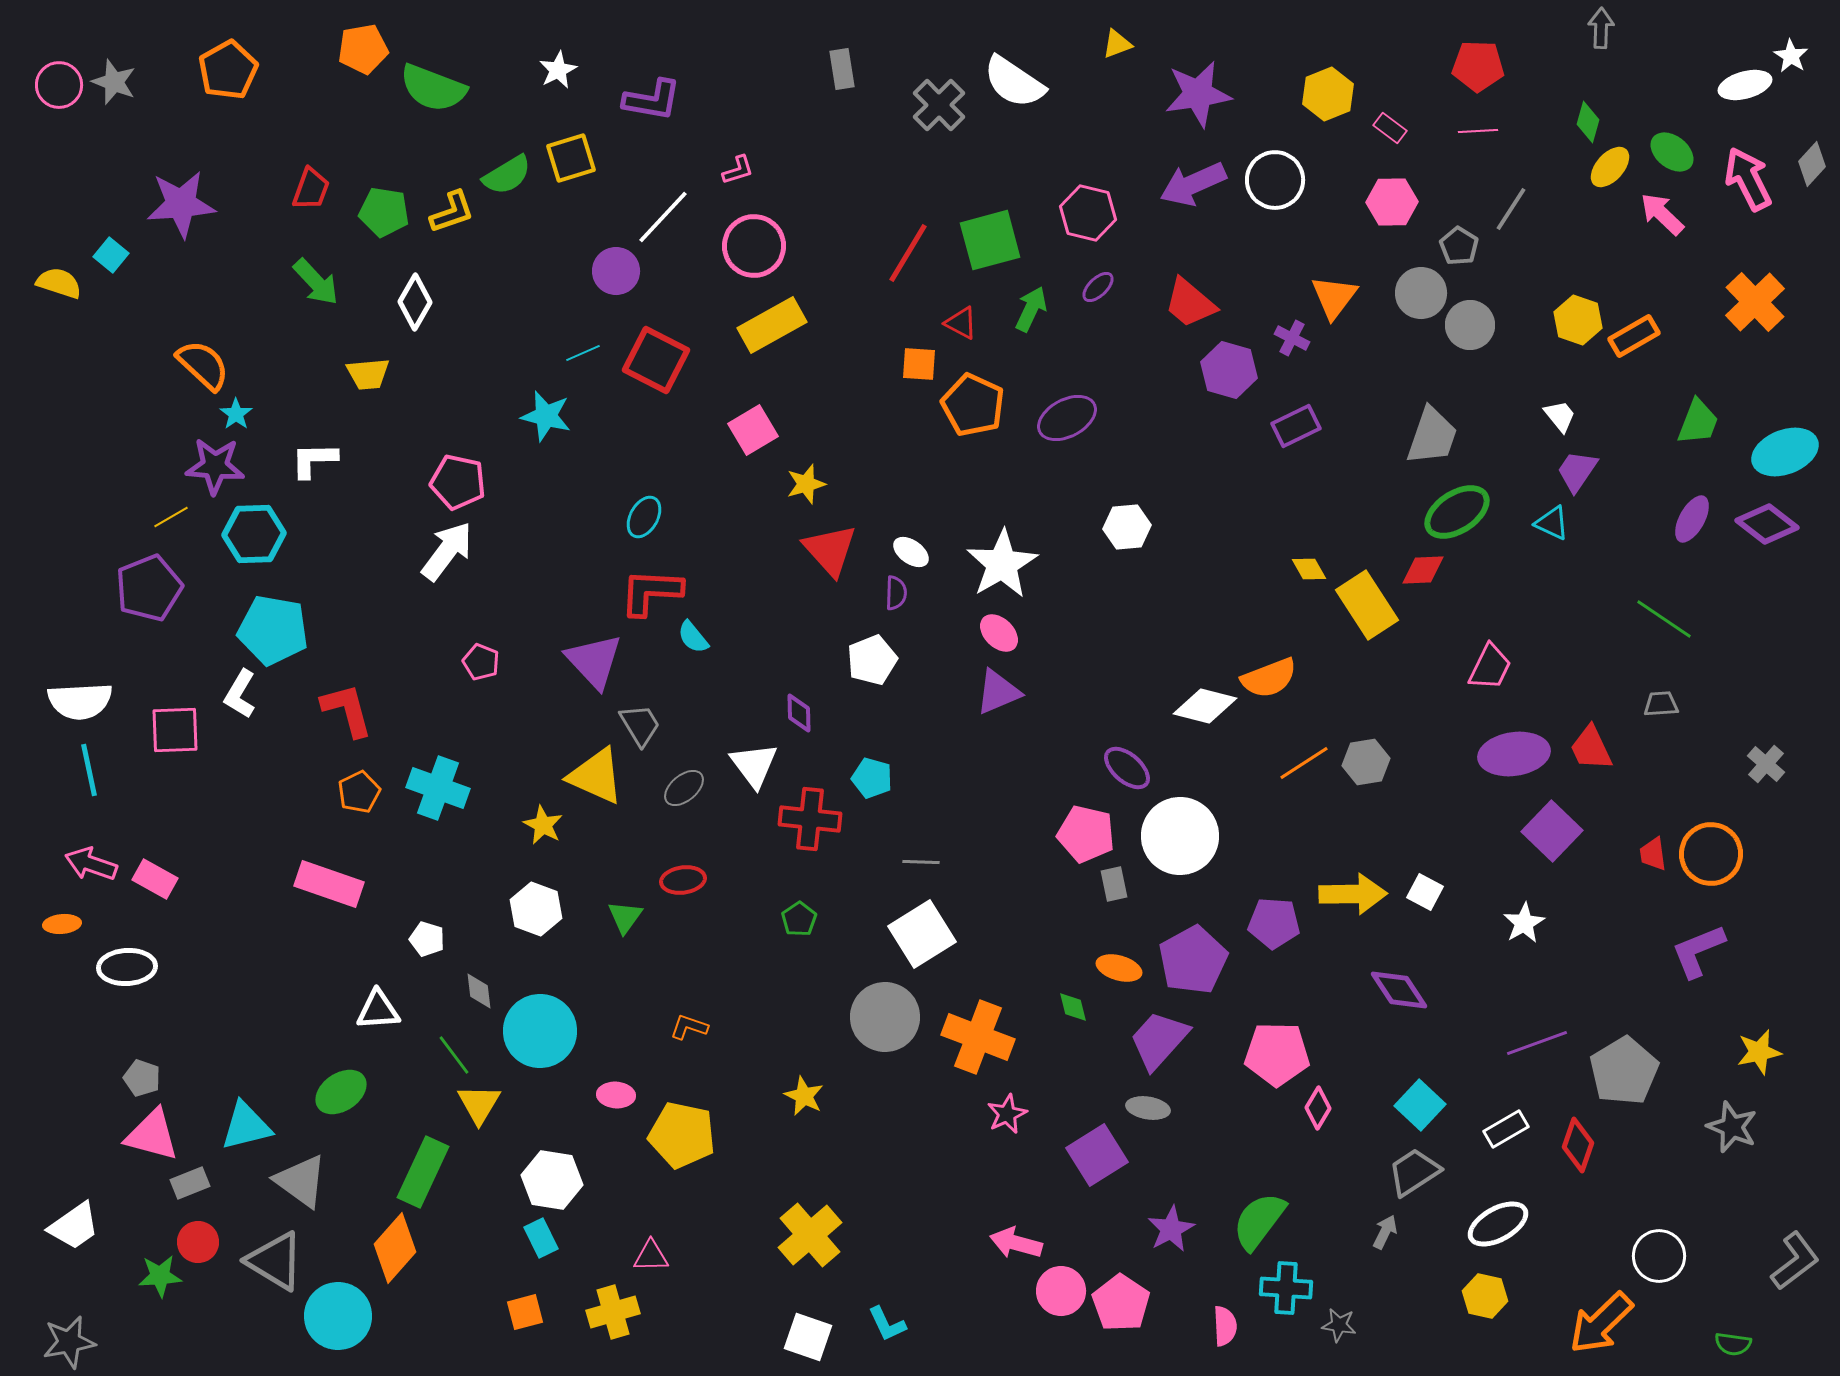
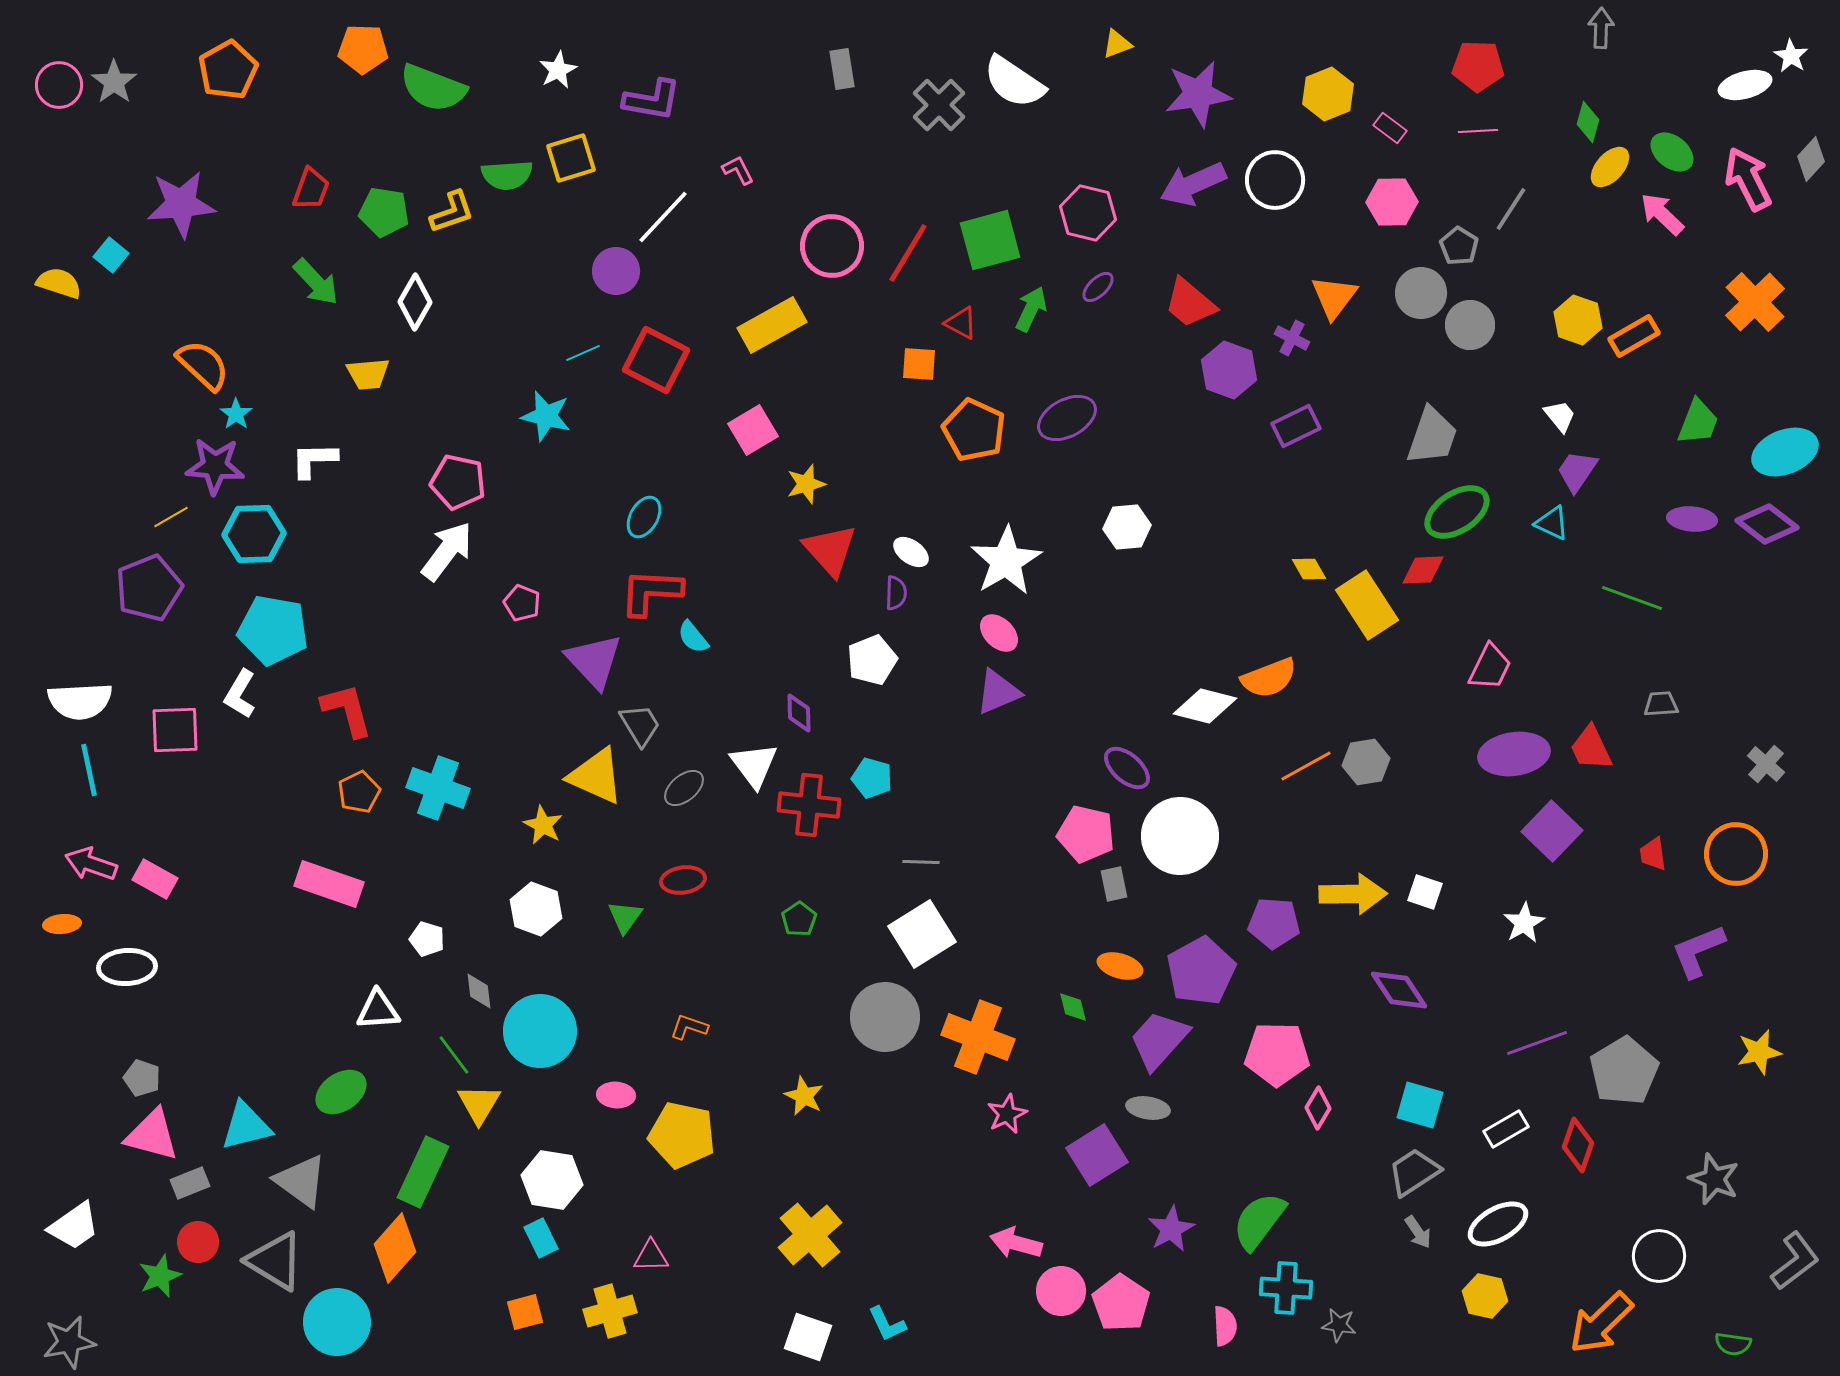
orange pentagon at (363, 49): rotated 12 degrees clockwise
gray star at (114, 82): rotated 15 degrees clockwise
gray diamond at (1812, 164): moved 1 px left, 5 px up
pink L-shape at (738, 170): rotated 100 degrees counterclockwise
green semicircle at (507, 175): rotated 27 degrees clockwise
pink circle at (754, 246): moved 78 px right
purple hexagon at (1229, 370): rotated 4 degrees clockwise
orange pentagon at (973, 405): moved 1 px right, 25 px down
purple ellipse at (1692, 519): rotated 66 degrees clockwise
white star at (1002, 564): moved 4 px right, 3 px up
green line at (1664, 619): moved 32 px left, 21 px up; rotated 14 degrees counterclockwise
pink pentagon at (481, 662): moved 41 px right, 59 px up
orange line at (1304, 763): moved 2 px right, 3 px down; rotated 4 degrees clockwise
red cross at (810, 819): moved 1 px left, 14 px up
orange circle at (1711, 854): moved 25 px right
white square at (1425, 892): rotated 9 degrees counterclockwise
purple pentagon at (1193, 960): moved 8 px right, 11 px down
orange ellipse at (1119, 968): moved 1 px right, 2 px up
cyan square at (1420, 1105): rotated 27 degrees counterclockwise
gray star at (1732, 1127): moved 18 px left, 52 px down
gray arrow at (1385, 1232): moved 33 px right; rotated 120 degrees clockwise
green star at (160, 1276): rotated 18 degrees counterclockwise
yellow cross at (613, 1312): moved 3 px left, 1 px up
cyan circle at (338, 1316): moved 1 px left, 6 px down
